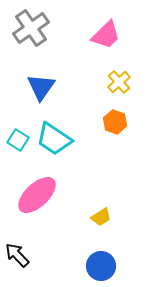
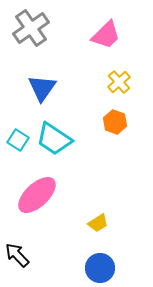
blue triangle: moved 1 px right, 1 px down
yellow trapezoid: moved 3 px left, 6 px down
blue circle: moved 1 px left, 2 px down
